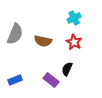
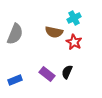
brown semicircle: moved 11 px right, 9 px up
black semicircle: moved 3 px down
purple rectangle: moved 4 px left, 6 px up
